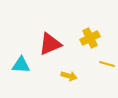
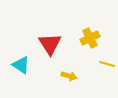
red triangle: rotated 40 degrees counterclockwise
cyan triangle: rotated 30 degrees clockwise
